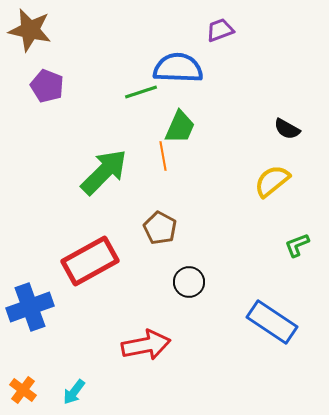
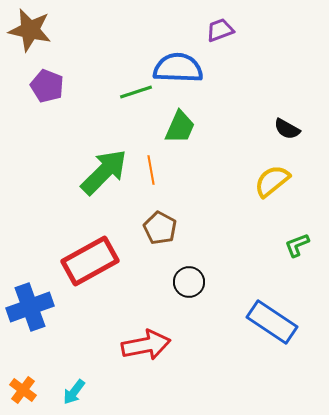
green line: moved 5 px left
orange line: moved 12 px left, 14 px down
